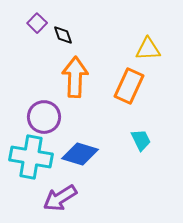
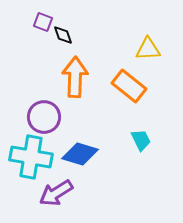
purple square: moved 6 px right, 1 px up; rotated 24 degrees counterclockwise
orange rectangle: rotated 76 degrees counterclockwise
purple arrow: moved 4 px left, 5 px up
